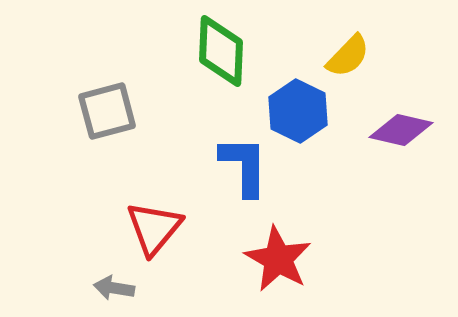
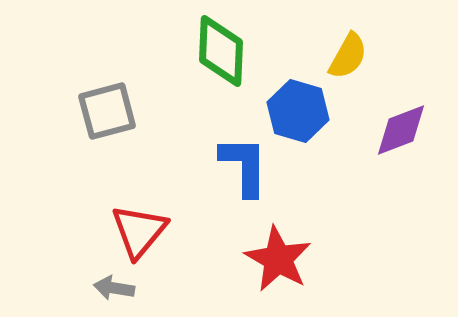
yellow semicircle: rotated 15 degrees counterclockwise
blue hexagon: rotated 10 degrees counterclockwise
purple diamond: rotated 34 degrees counterclockwise
red triangle: moved 15 px left, 3 px down
